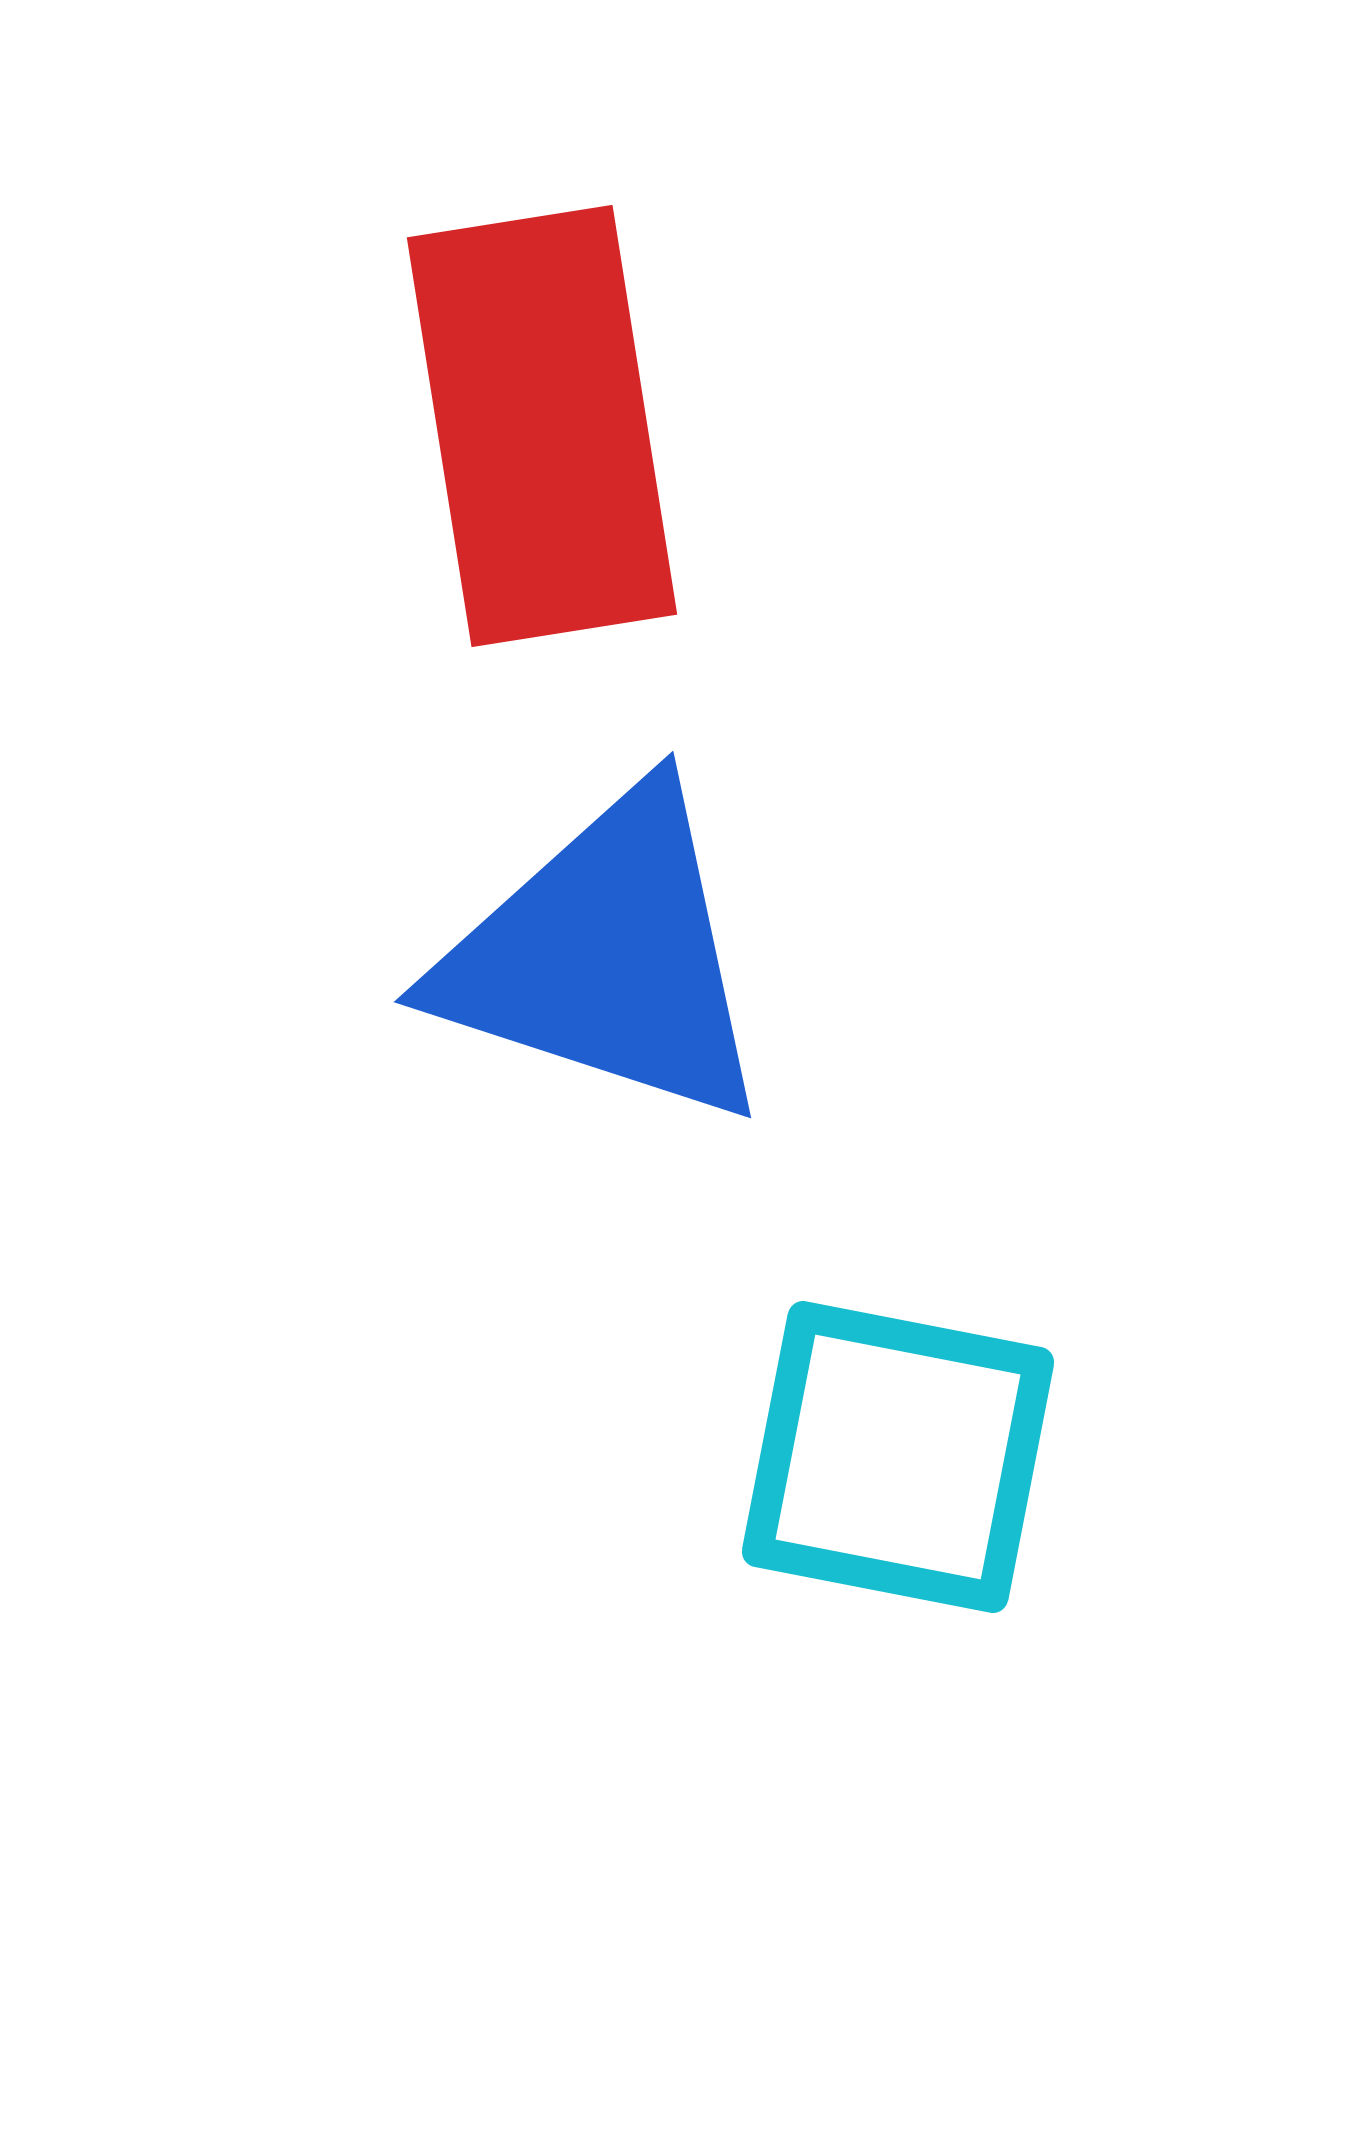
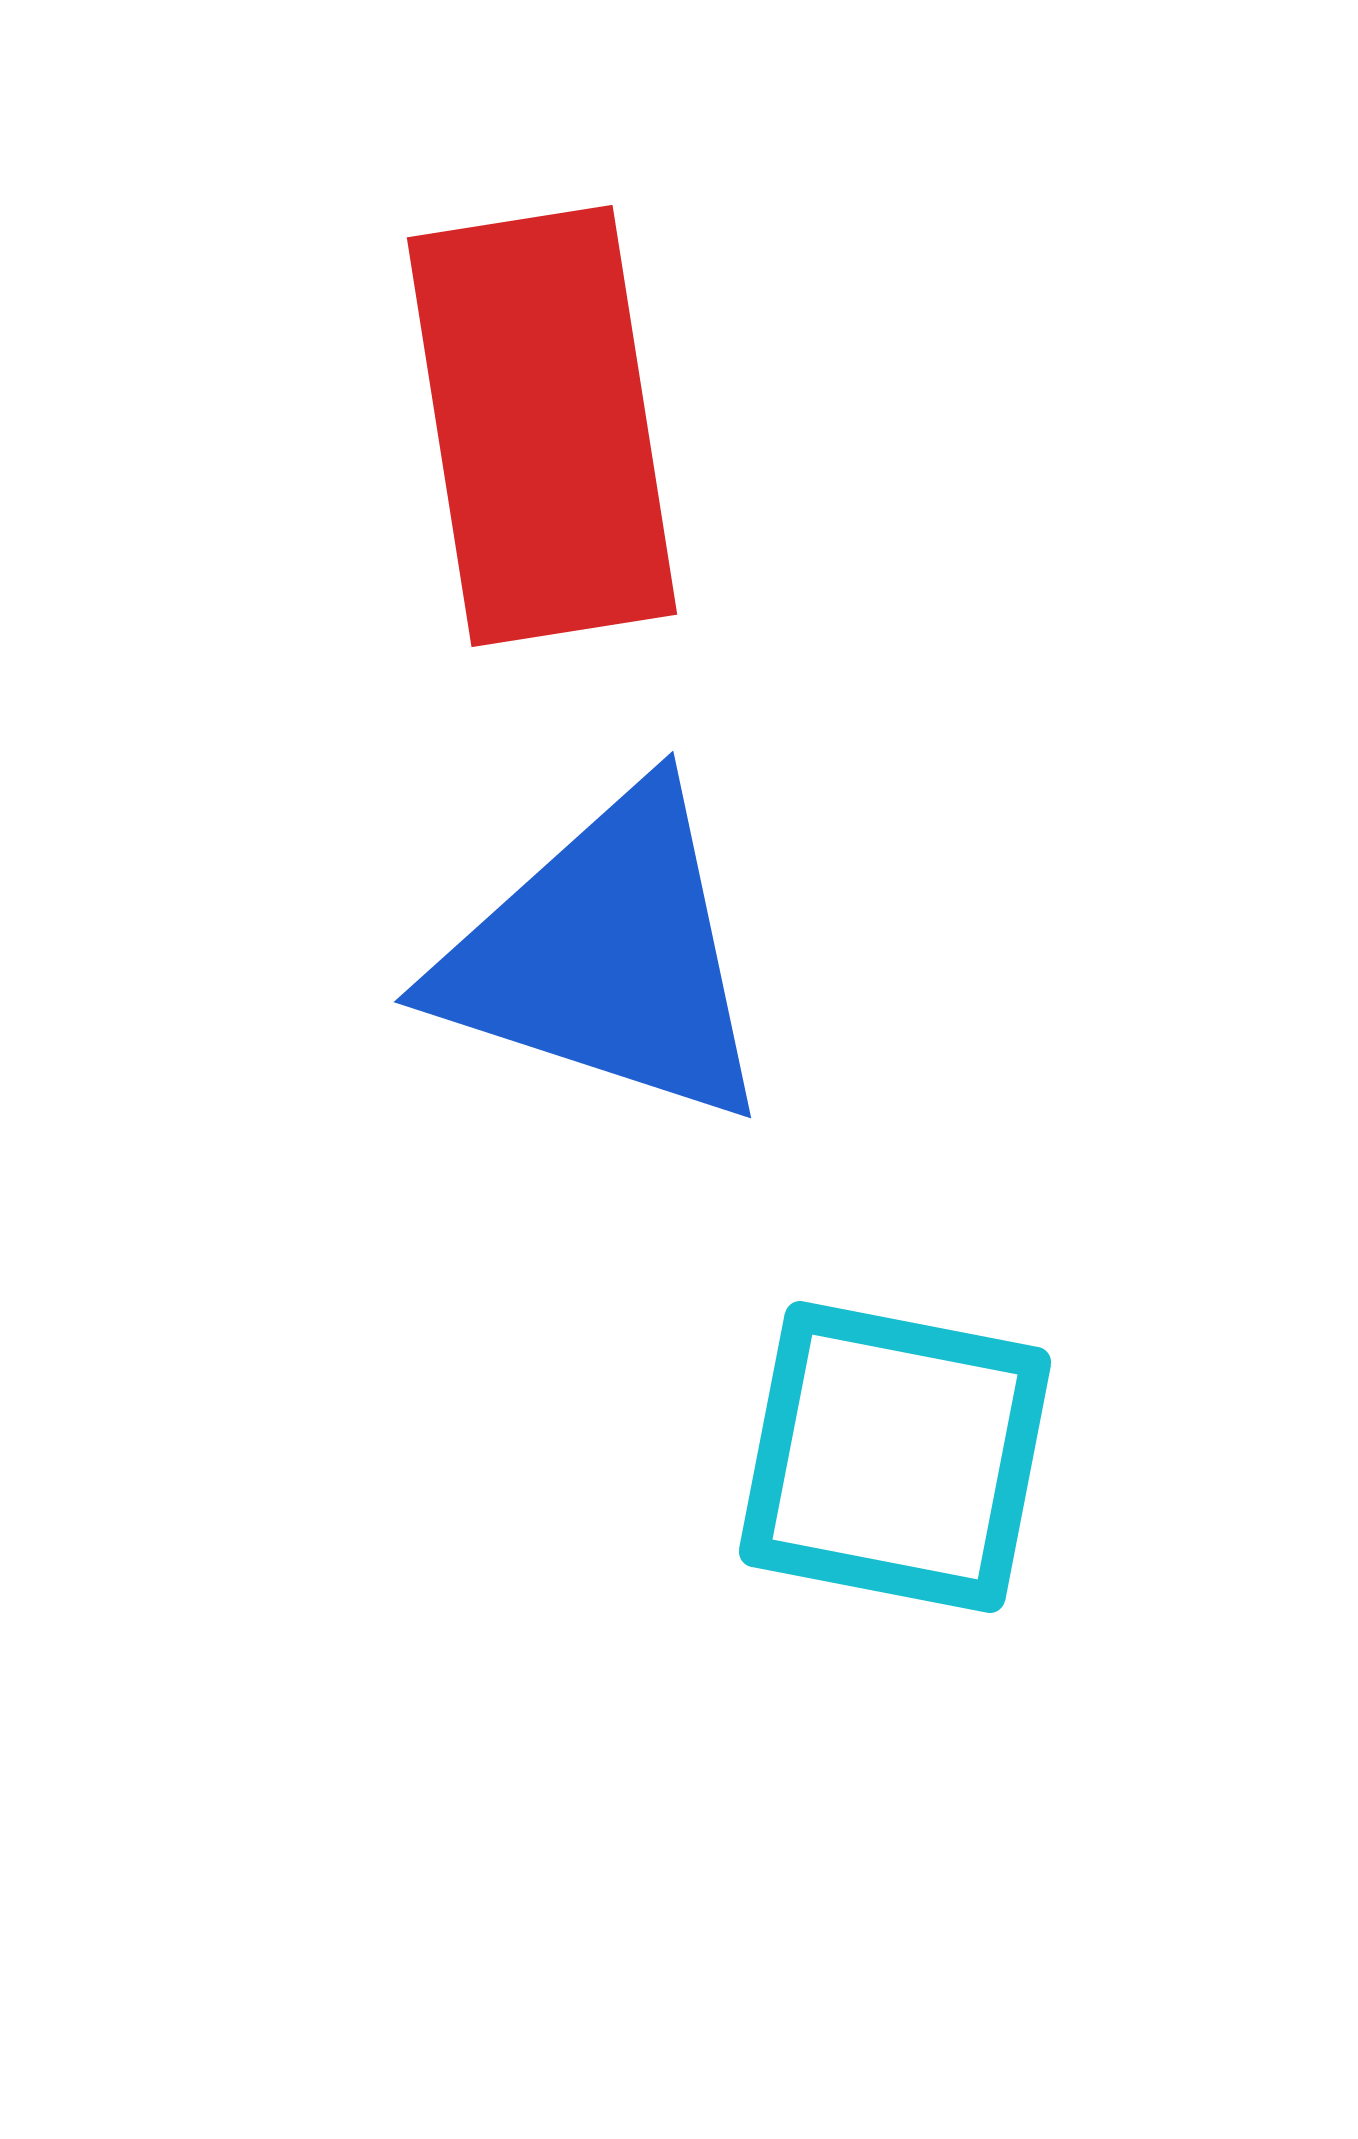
cyan square: moved 3 px left
